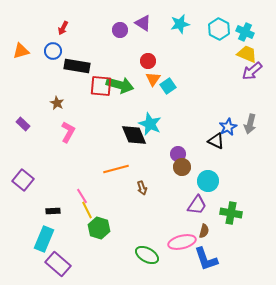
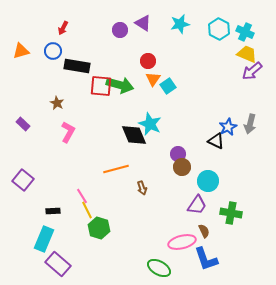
brown semicircle at (204, 231): rotated 40 degrees counterclockwise
green ellipse at (147, 255): moved 12 px right, 13 px down
